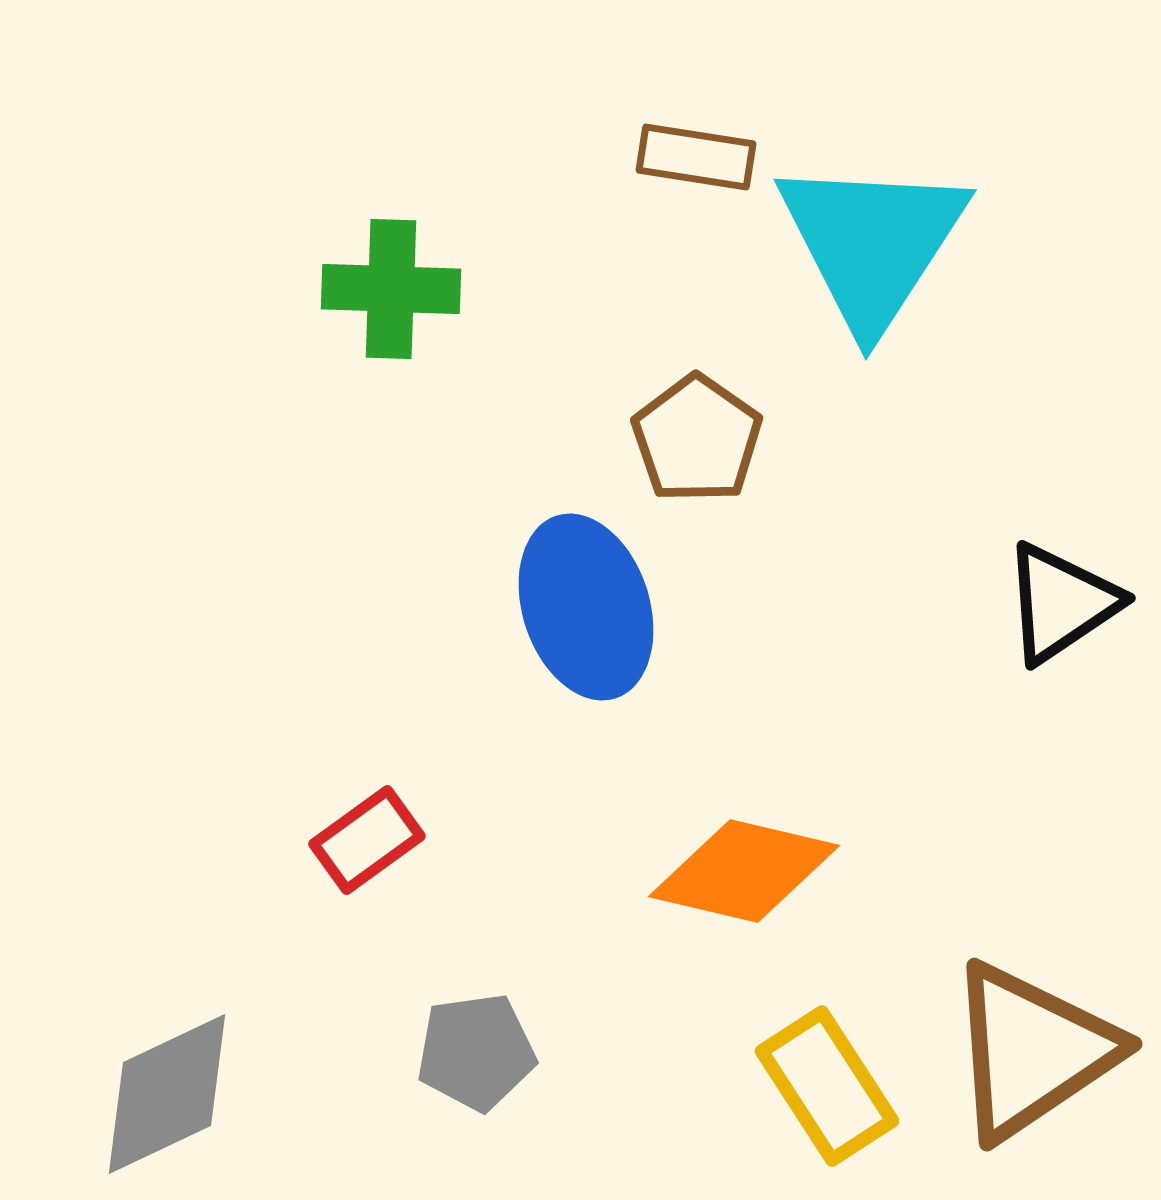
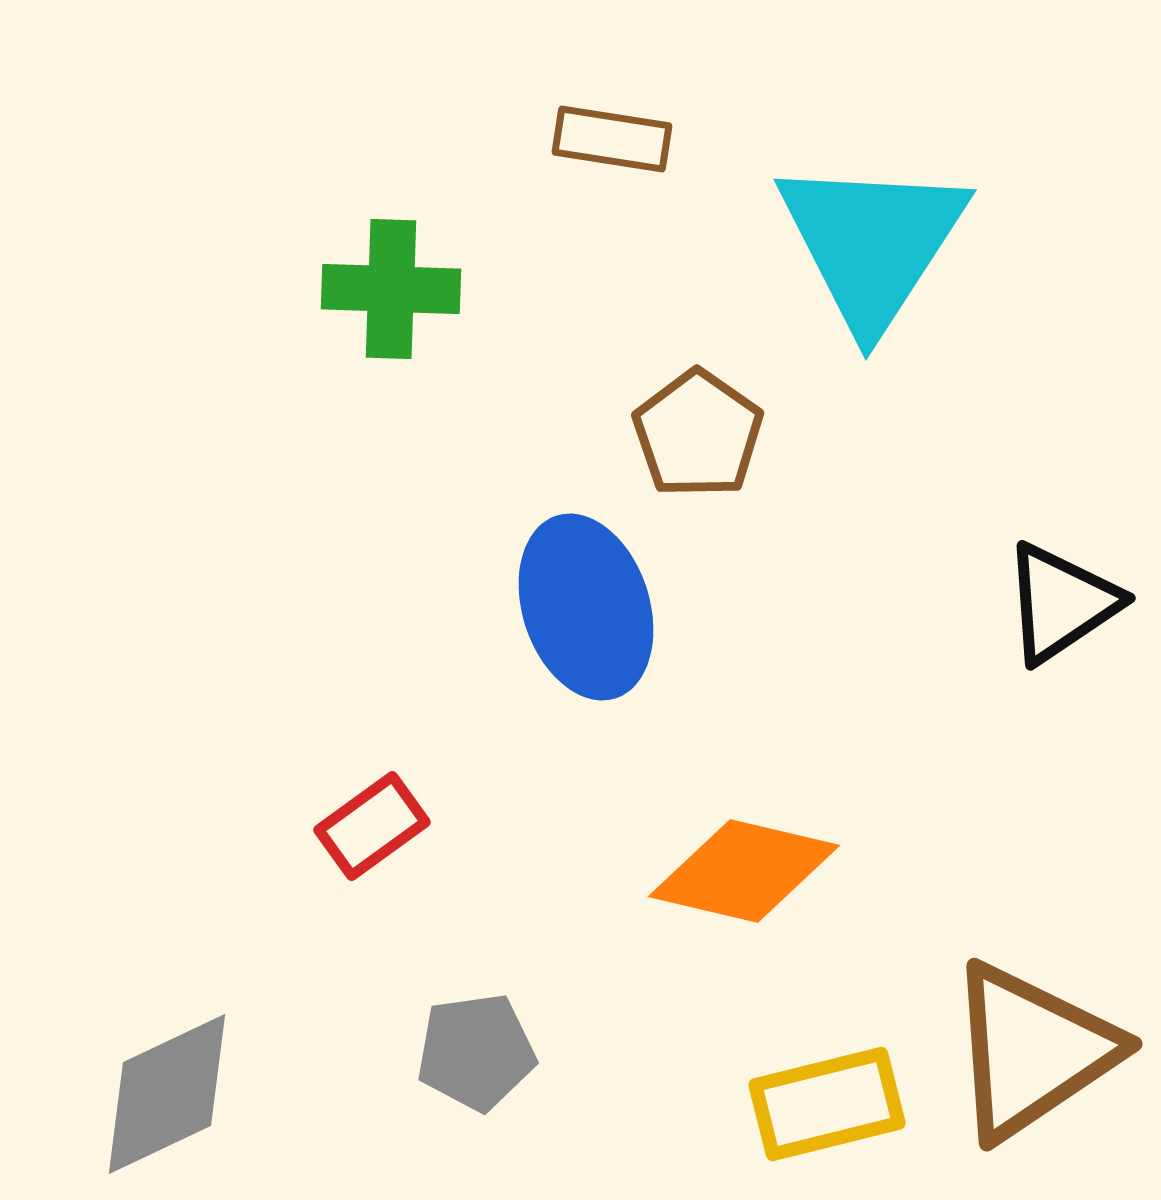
brown rectangle: moved 84 px left, 18 px up
brown pentagon: moved 1 px right, 5 px up
red rectangle: moved 5 px right, 14 px up
yellow rectangle: moved 18 px down; rotated 71 degrees counterclockwise
